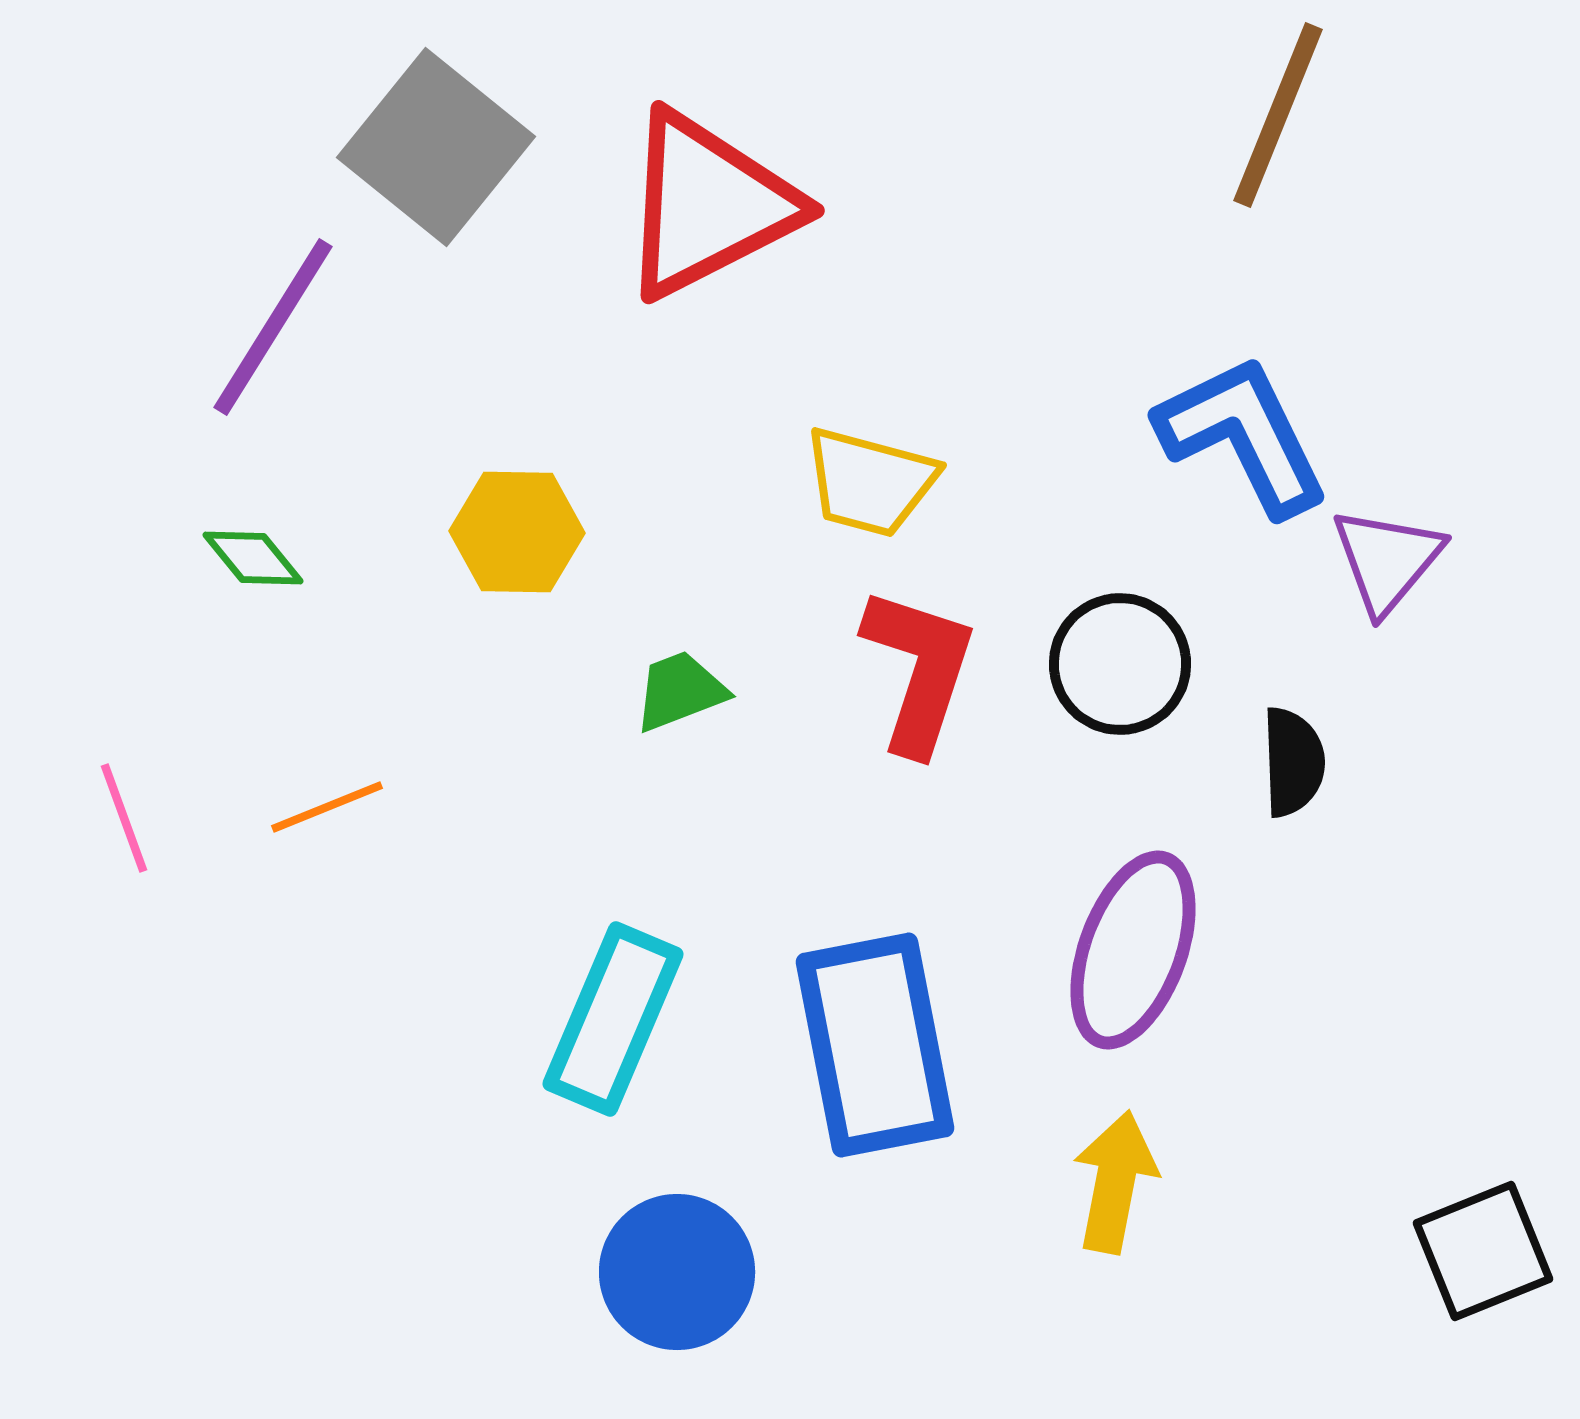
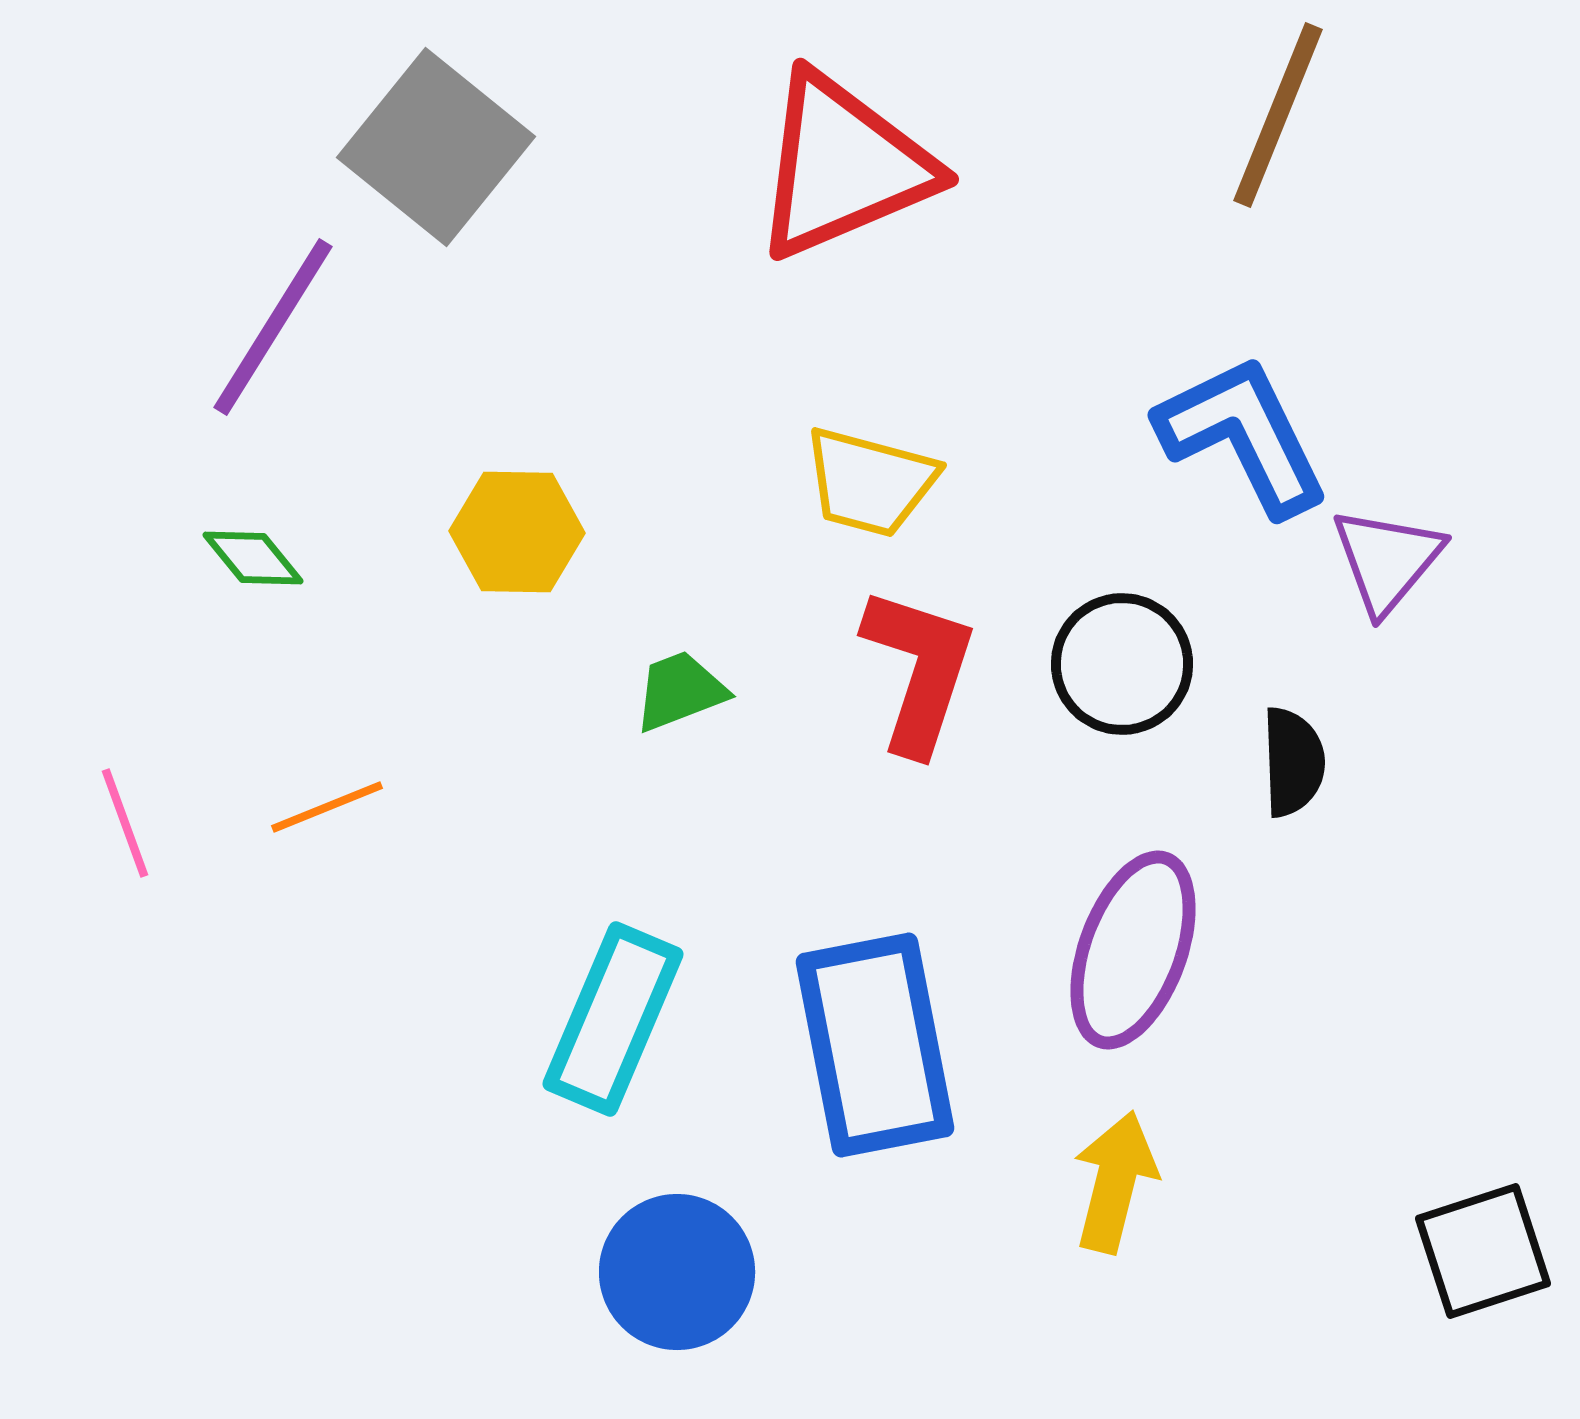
red triangle: moved 135 px right, 39 px up; rotated 4 degrees clockwise
black circle: moved 2 px right
pink line: moved 1 px right, 5 px down
yellow arrow: rotated 3 degrees clockwise
black square: rotated 4 degrees clockwise
